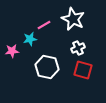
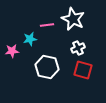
pink line: moved 3 px right; rotated 24 degrees clockwise
